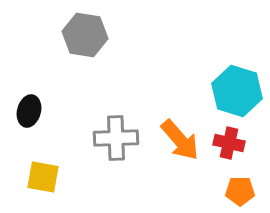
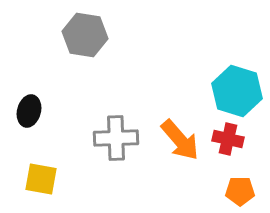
red cross: moved 1 px left, 4 px up
yellow square: moved 2 px left, 2 px down
